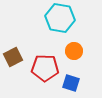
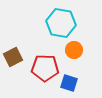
cyan hexagon: moved 1 px right, 5 px down
orange circle: moved 1 px up
blue square: moved 2 px left
